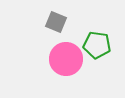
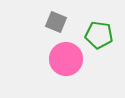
green pentagon: moved 2 px right, 10 px up
